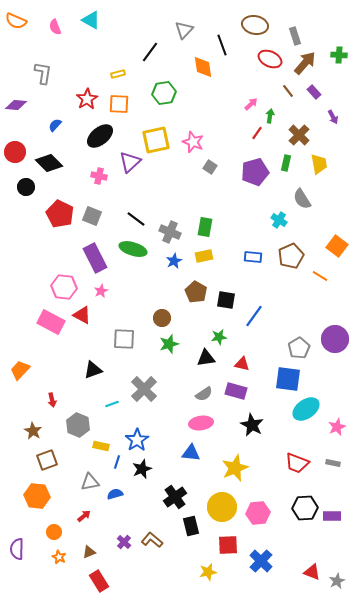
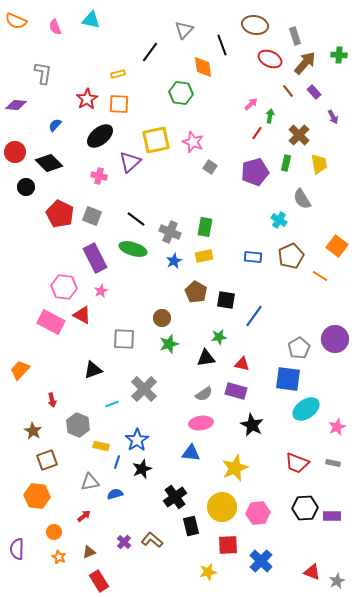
cyan triangle at (91, 20): rotated 18 degrees counterclockwise
green hexagon at (164, 93): moved 17 px right; rotated 15 degrees clockwise
